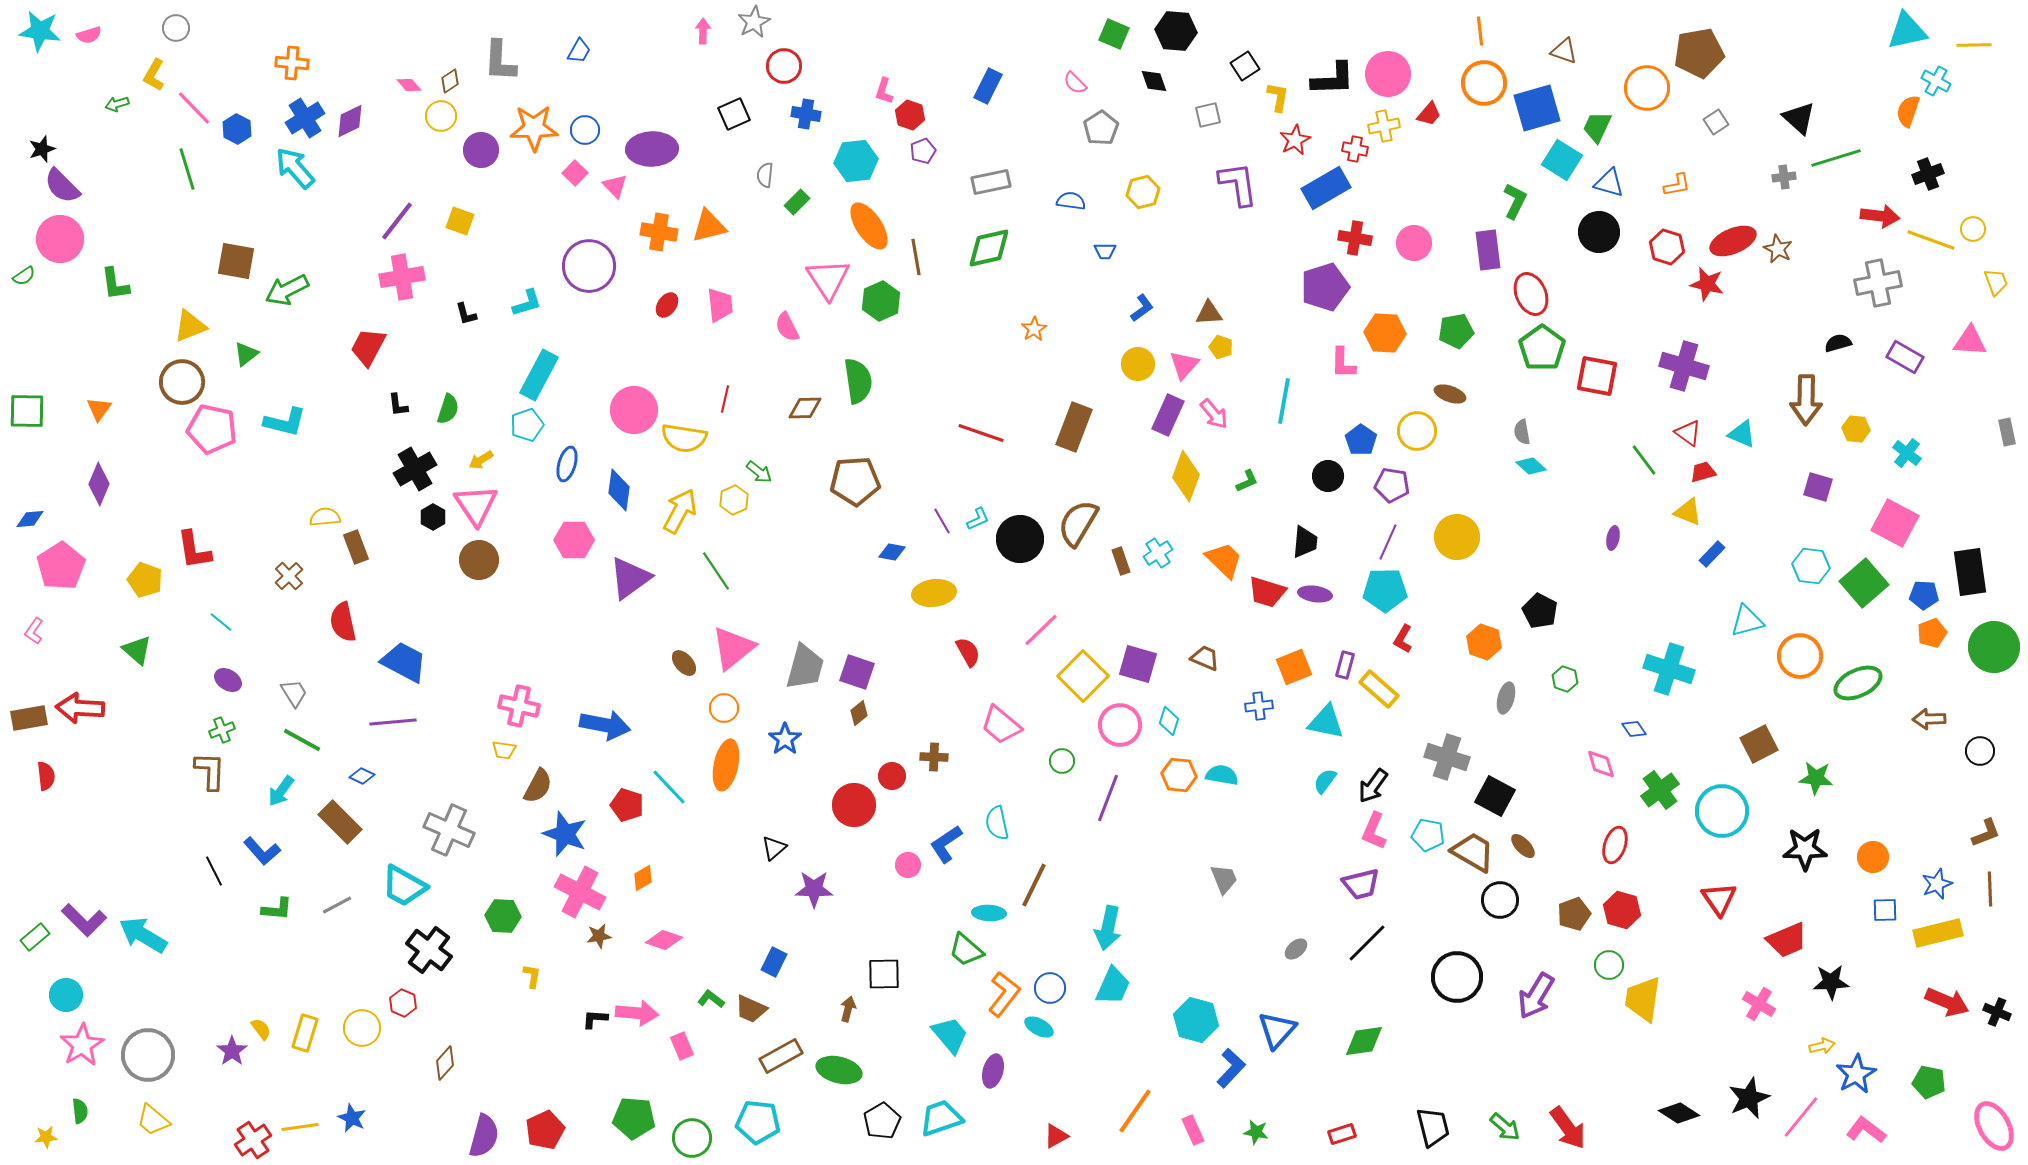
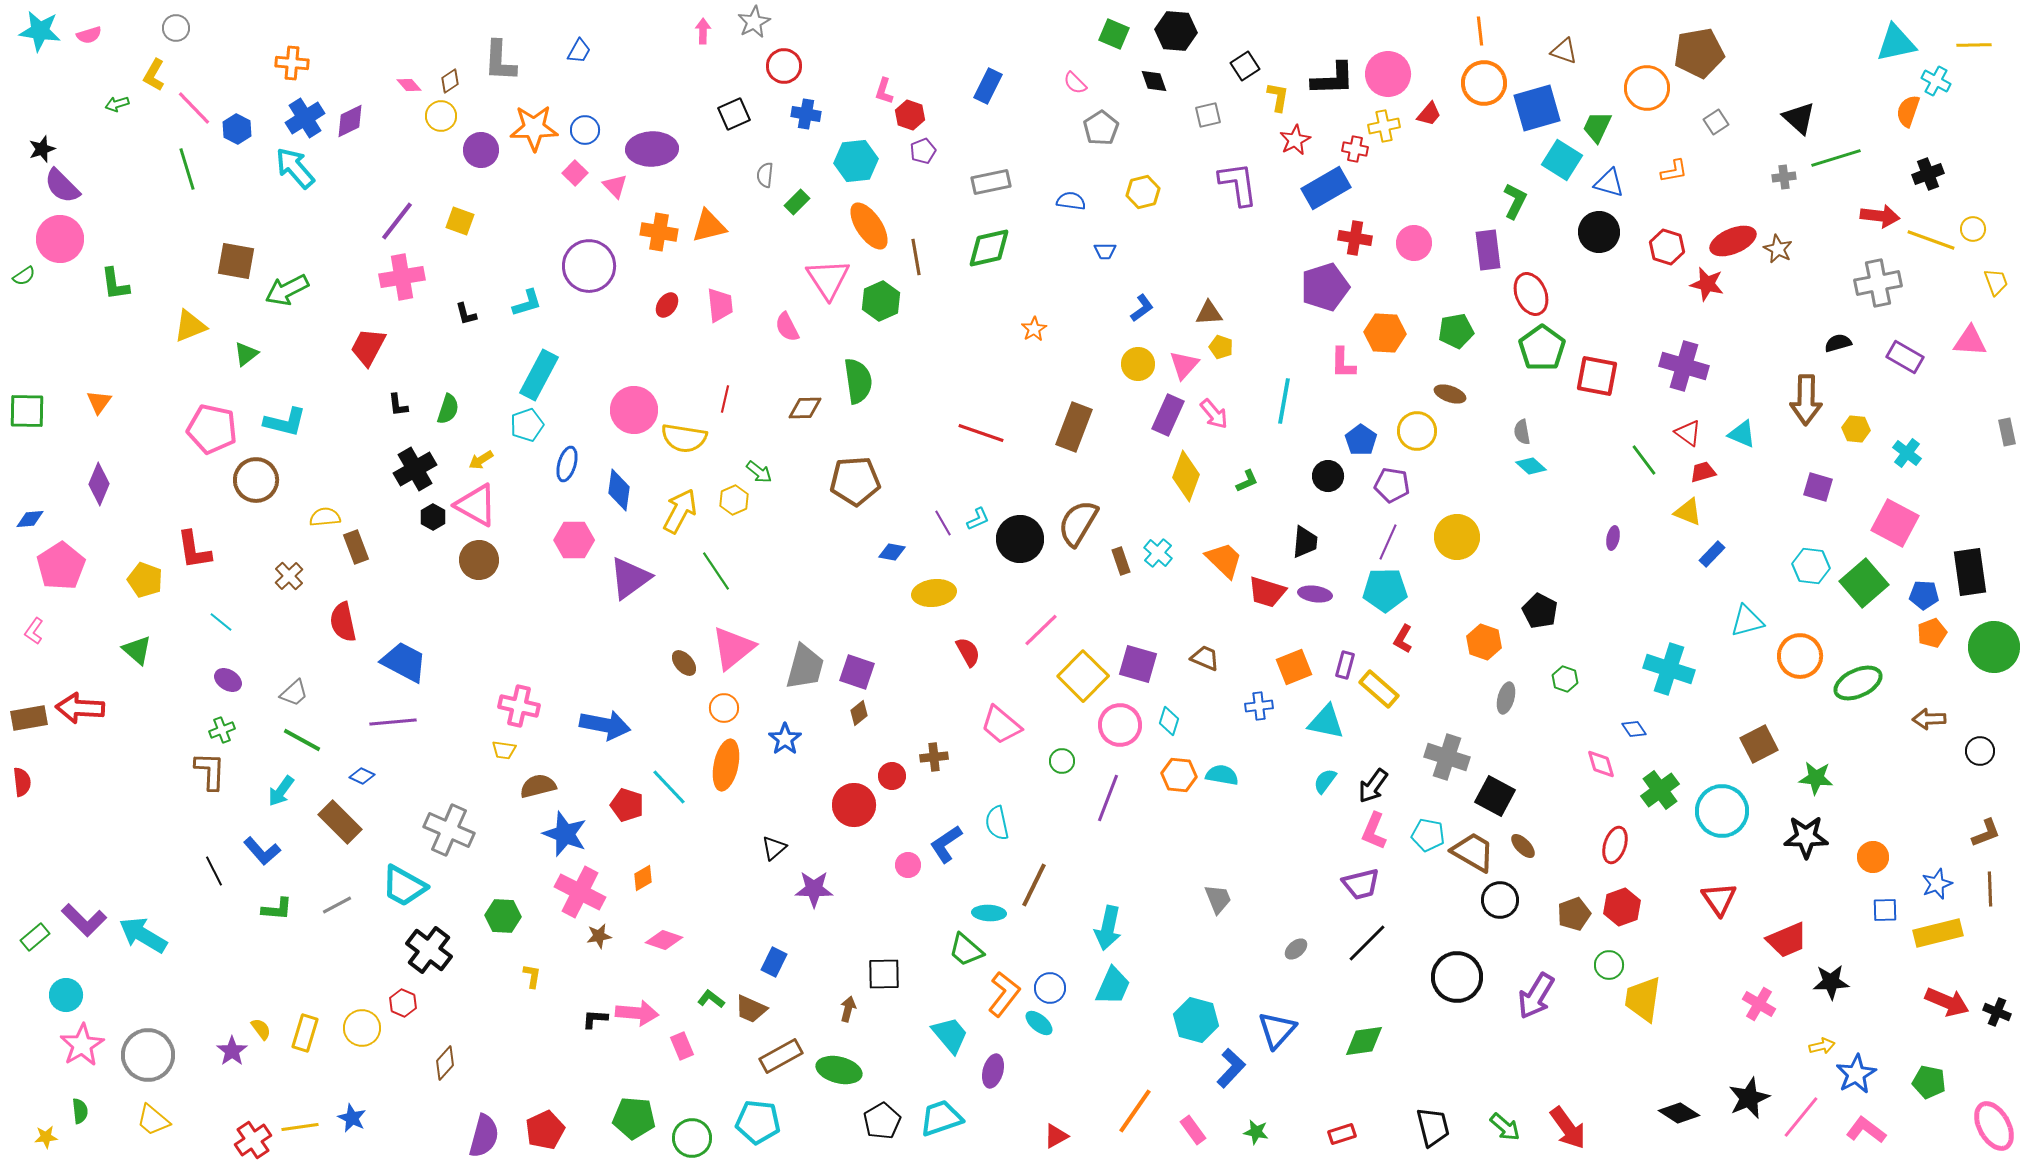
cyan triangle at (1907, 31): moved 11 px left, 12 px down
orange L-shape at (1677, 185): moved 3 px left, 14 px up
brown circle at (182, 382): moved 74 px right, 98 px down
orange triangle at (99, 409): moved 7 px up
pink triangle at (476, 505): rotated 27 degrees counterclockwise
purple line at (942, 521): moved 1 px right, 2 px down
cyan cross at (1158, 553): rotated 16 degrees counterclockwise
gray trapezoid at (294, 693): rotated 80 degrees clockwise
brown cross at (934, 757): rotated 8 degrees counterclockwise
red semicircle at (46, 776): moved 24 px left, 6 px down
brown semicircle at (538, 786): rotated 132 degrees counterclockwise
black star at (1805, 849): moved 1 px right, 12 px up
gray trapezoid at (1224, 879): moved 6 px left, 20 px down
red hexagon at (1622, 910): moved 3 px up; rotated 24 degrees clockwise
cyan ellipse at (1039, 1027): moved 4 px up; rotated 12 degrees clockwise
pink rectangle at (1193, 1130): rotated 12 degrees counterclockwise
